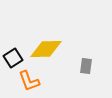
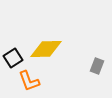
gray rectangle: moved 11 px right; rotated 14 degrees clockwise
